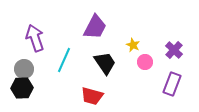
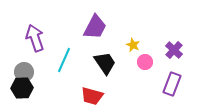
gray circle: moved 3 px down
